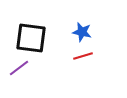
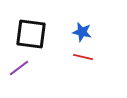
black square: moved 4 px up
red line: moved 1 px down; rotated 30 degrees clockwise
